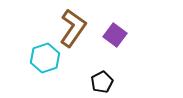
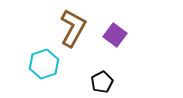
brown L-shape: rotated 6 degrees counterclockwise
cyan hexagon: moved 1 px left, 6 px down
